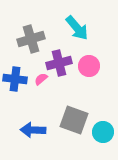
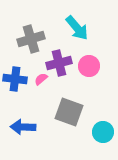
gray square: moved 5 px left, 8 px up
blue arrow: moved 10 px left, 3 px up
